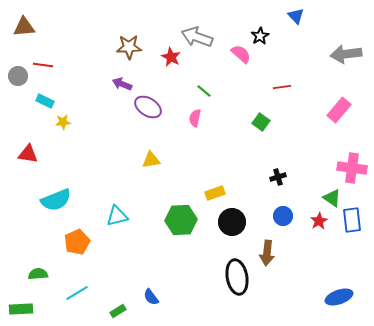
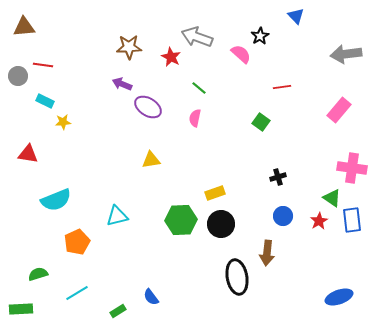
green line at (204, 91): moved 5 px left, 3 px up
black circle at (232, 222): moved 11 px left, 2 px down
green semicircle at (38, 274): rotated 12 degrees counterclockwise
